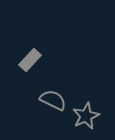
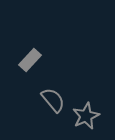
gray semicircle: rotated 24 degrees clockwise
